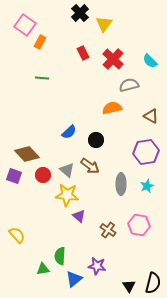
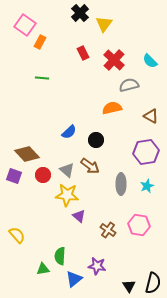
red cross: moved 1 px right, 1 px down
